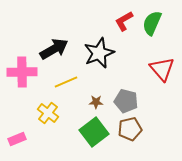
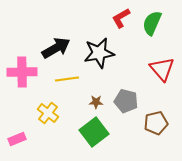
red L-shape: moved 3 px left, 3 px up
black arrow: moved 2 px right, 1 px up
black star: rotated 12 degrees clockwise
yellow line: moved 1 px right, 3 px up; rotated 15 degrees clockwise
brown pentagon: moved 26 px right, 6 px up
